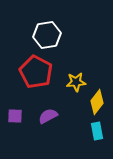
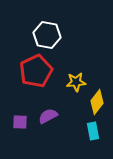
white hexagon: rotated 20 degrees clockwise
red pentagon: moved 1 px up; rotated 20 degrees clockwise
purple square: moved 5 px right, 6 px down
cyan rectangle: moved 4 px left
